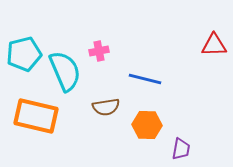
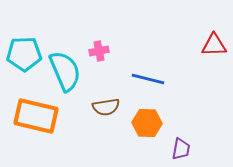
cyan pentagon: rotated 12 degrees clockwise
blue line: moved 3 px right
orange hexagon: moved 2 px up
